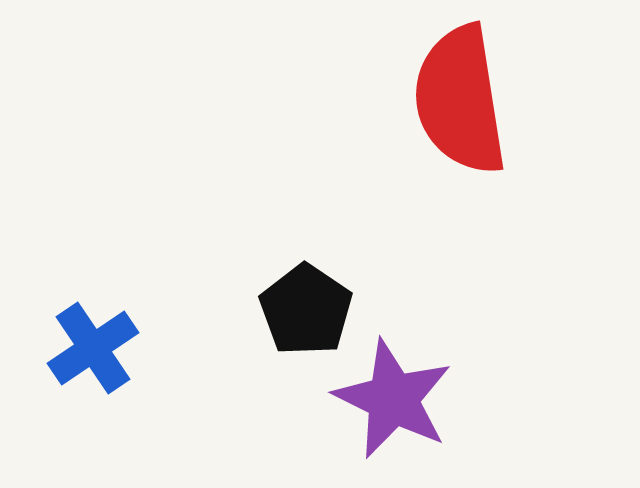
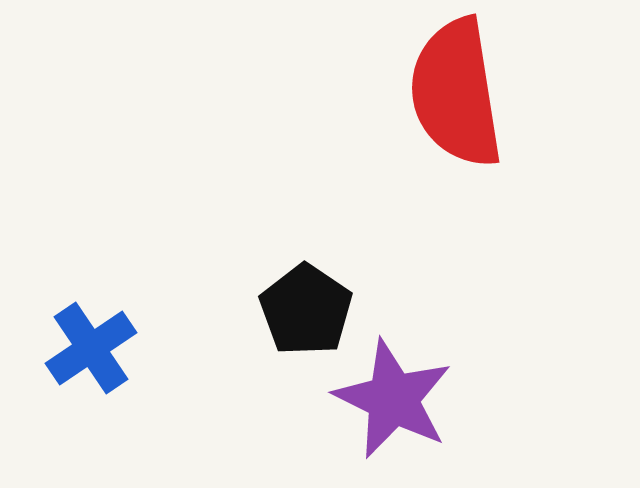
red semicircle: moved 4 px left, 7 px up
blue cross: moved 2 px left
